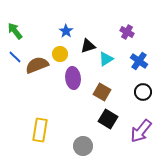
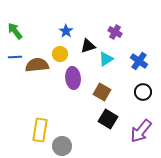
purple cross: moved 12 px left
blue line: rotated 48 degrees counterclockwise
brown semicircle: rotated 15 degrees clockwise
gray circle: moved 21 px left
